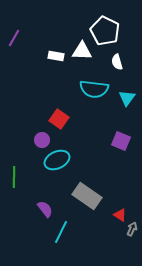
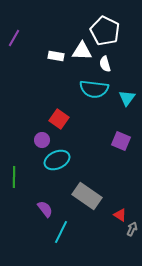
white semicircle: moved 12 px left, 2 px down
